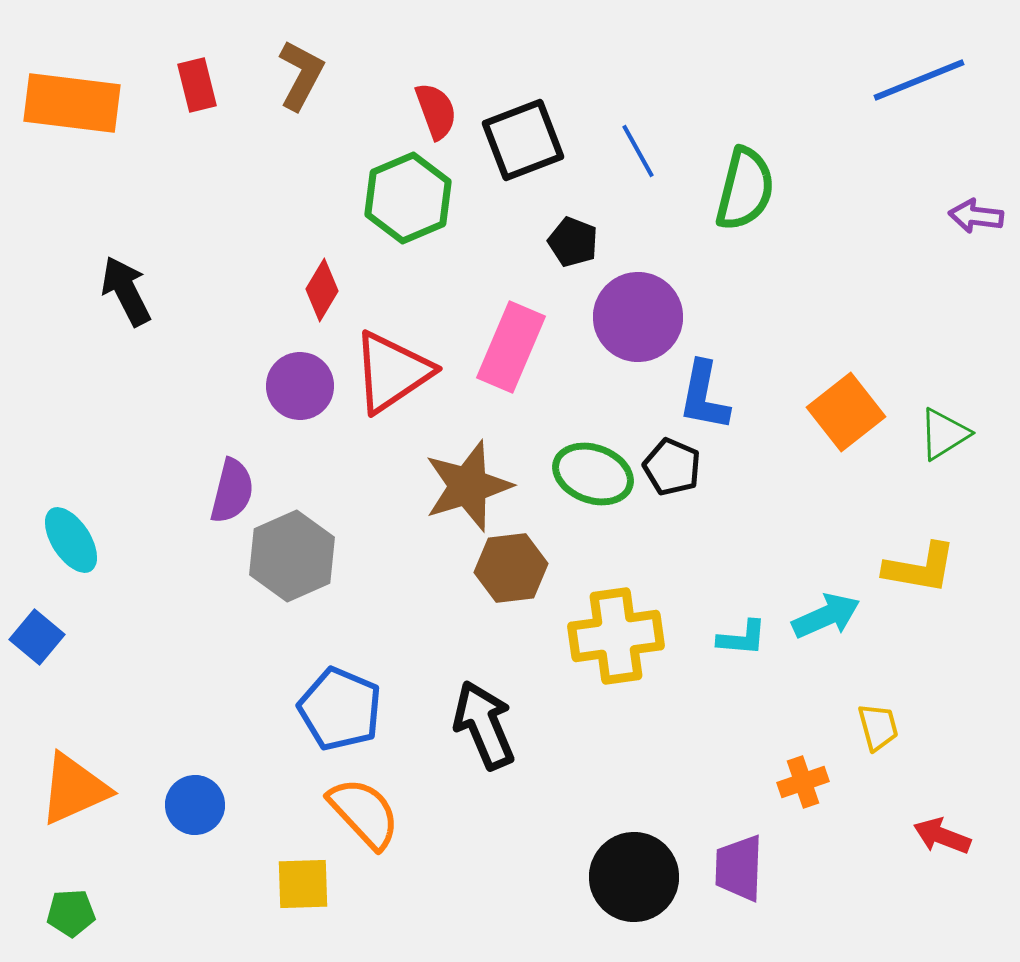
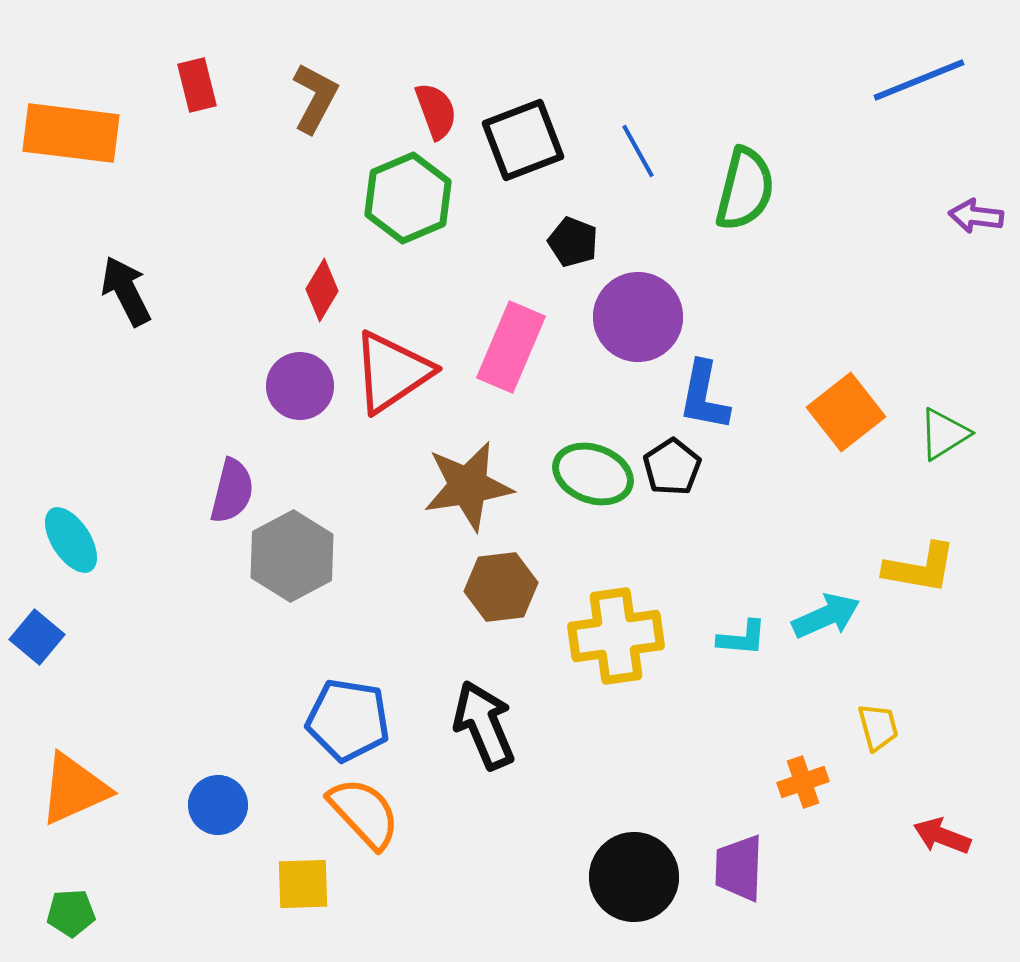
brown L-shape at (301, 75): moved 14 px right, 23 px down
orange rectangle at (72, 103): moved 1 px left, 30 px down
black pentagon at (672, 467): rotated 16 degrees clockwise
brown star at (468, 486): rotated 8 degrees clockwise
gray hexagon at (292, 556): rotated 4 degrees counterclockwise
brown hexagon at (511, 568): moved 10 px left, 19 px down
blue pentagon at (340, 709): moved 8 px right, 11 px down; rotated 14 degrees counterclockwise
blue circle at (195, 805): moved 23 px right
